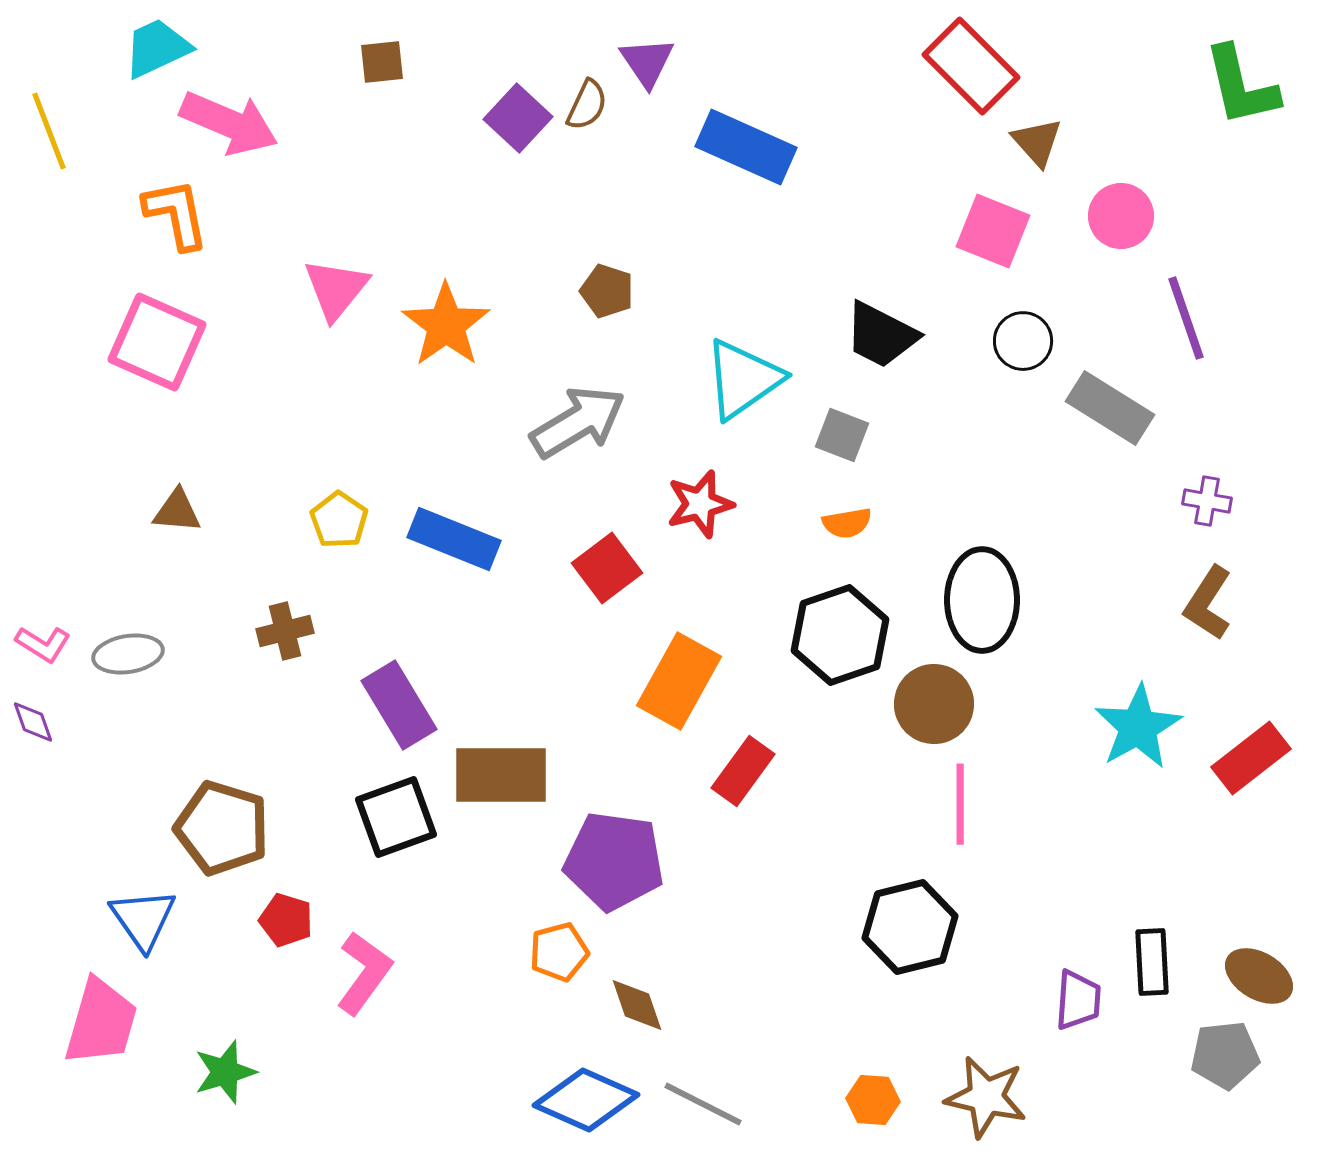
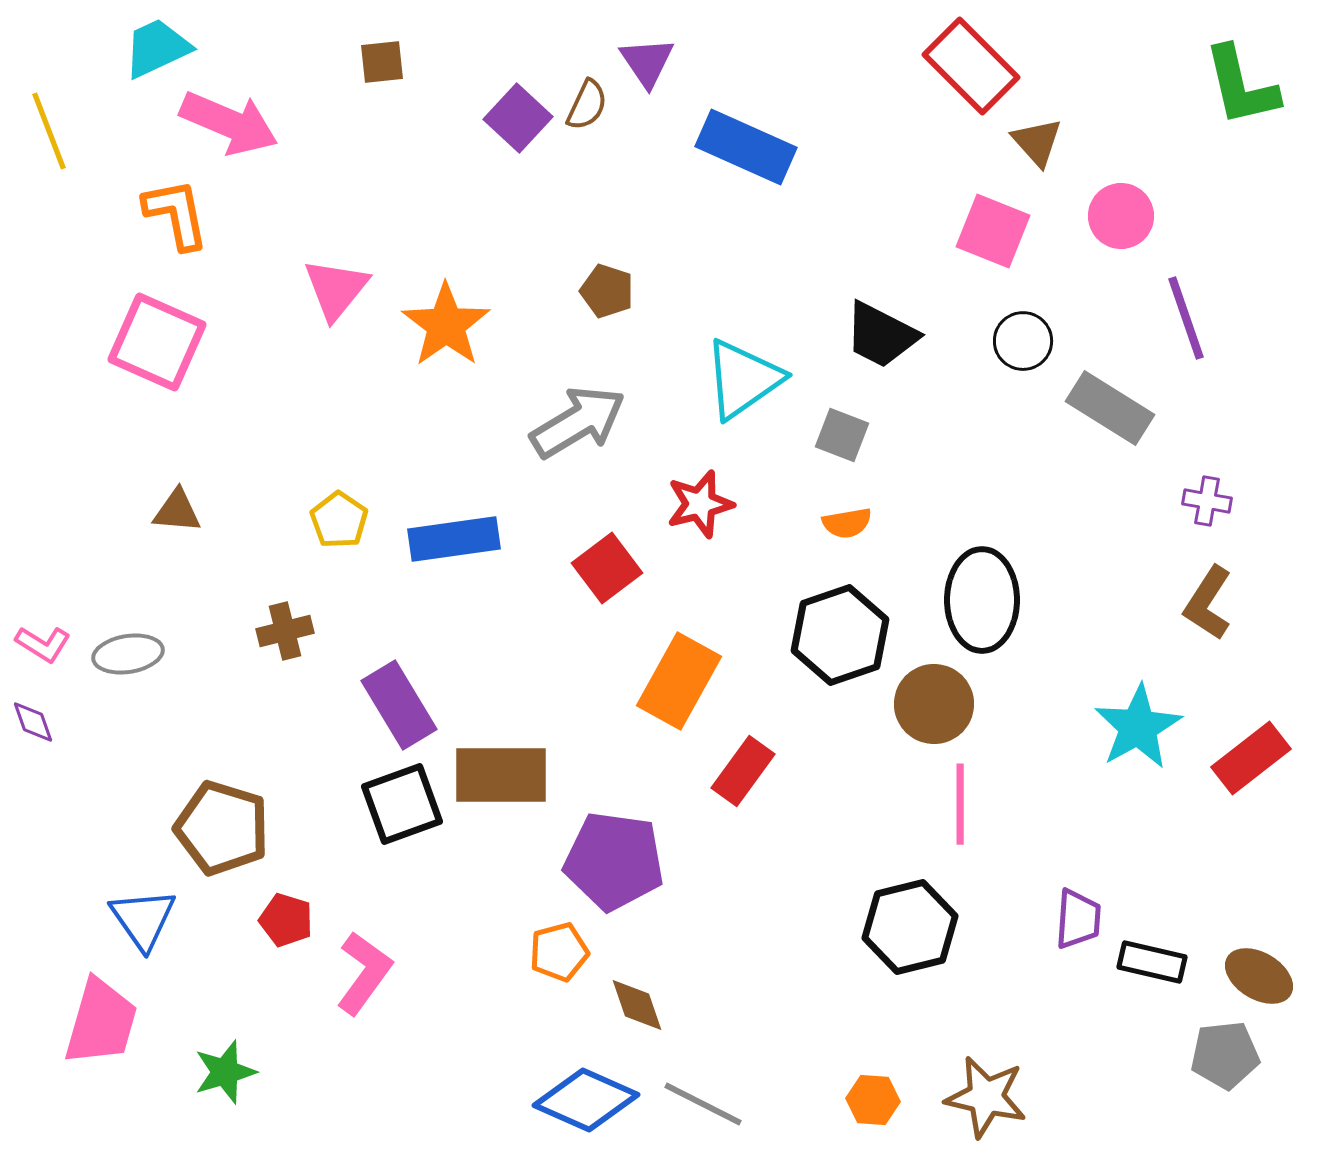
blue rectangle at (454, 539): rotated 30 degrees counterclockwise
black square at (396, 817): moved 6 px right, 13 px up
black rectangle at (1152, 962): rotated 74 degrees counterclockwise
purple trapezoid at (1078, 1000): moved 81 px up
